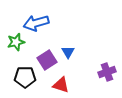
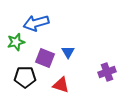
purple square: moved 2 px left, 2 px up; rotated 36 degrees counterclockwise
